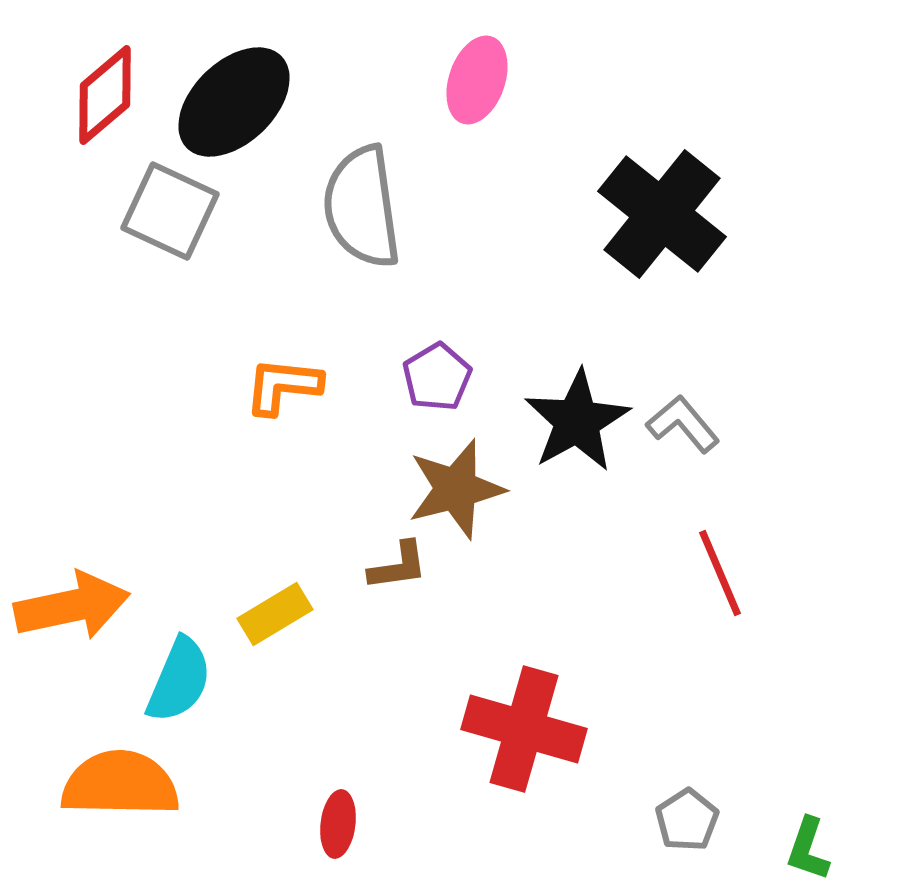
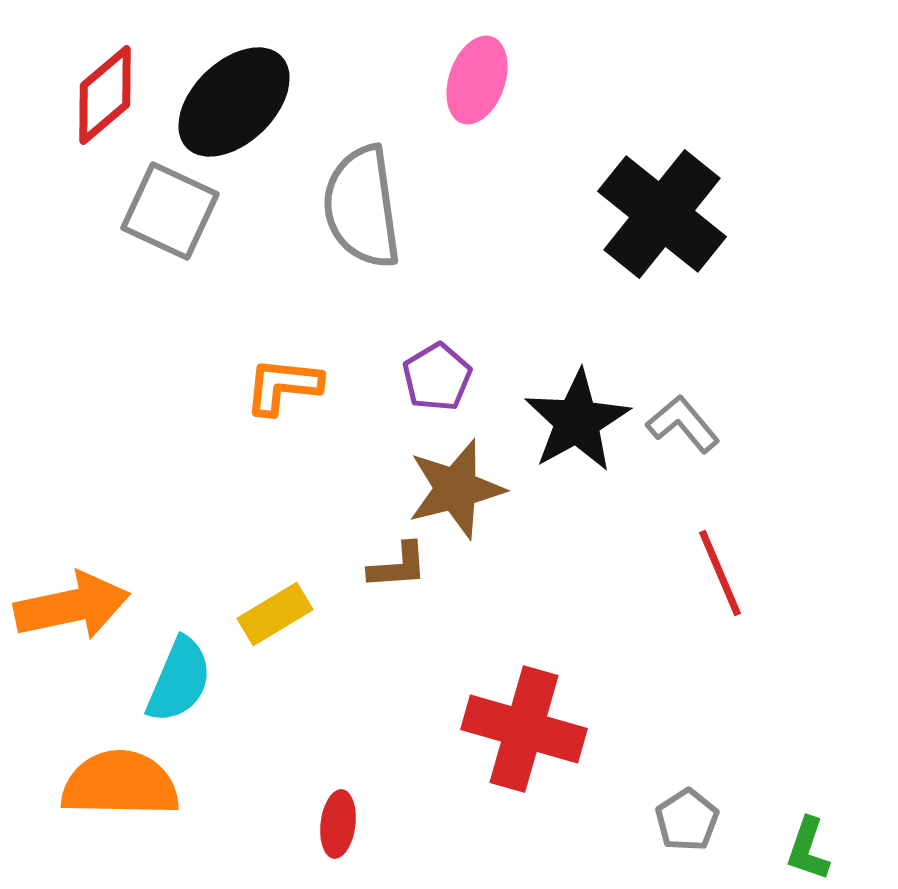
brown L-shape: rotated 4 degrees clockwise
